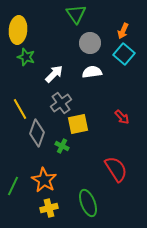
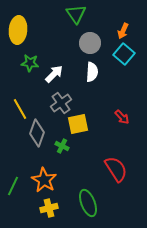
green star: moved 4 px right, 6 px down; rotated 12 degrees counterclockwise
white semicircle: rotated 102 degrees clockwise
